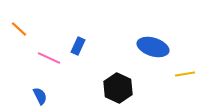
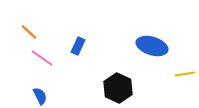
orange line: moved 10 px right, 3 px down
blue ellipse: moved 1 px left, 1 px up
pink line: moved 7 px left; rotated 10 degrees clockwise
